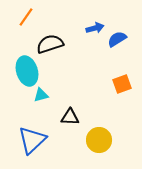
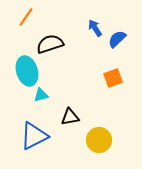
blue arrow: rotated 108 degrees counterclockwise
blue semicircle: rotated 12 degrees counterclockwise
orange square: moved 9 px left, 6 px up
black triangle: rotated 12 degrees counterclockwise
blue triangle: moved 2 px right, 4 px up; rotated 16 degrees clockwise
